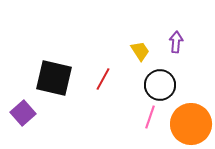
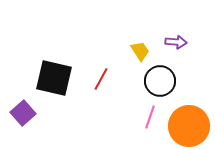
purple arrow: rotated 90 degrees clockwise
red line: moved 2 px left
black circle: moved 4 px up
orange circle: moved 2 px left, 2 px down
